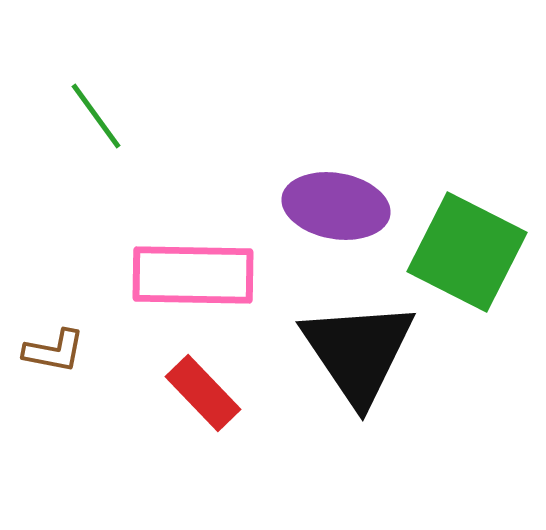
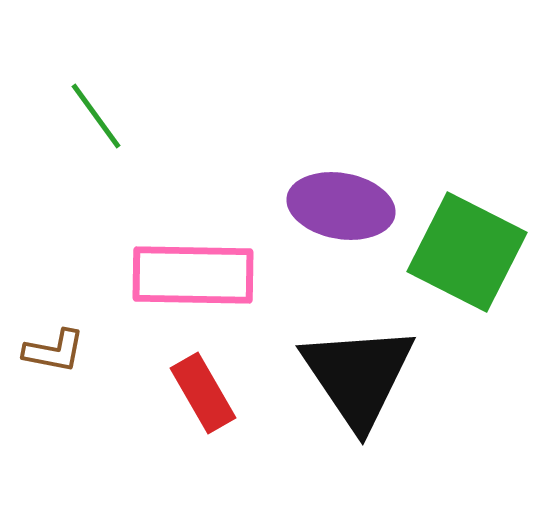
purple ellipse: moved 5 px right
black triangle: moved 24 px down
red rectangle: rotated 14 degrees clockwise
